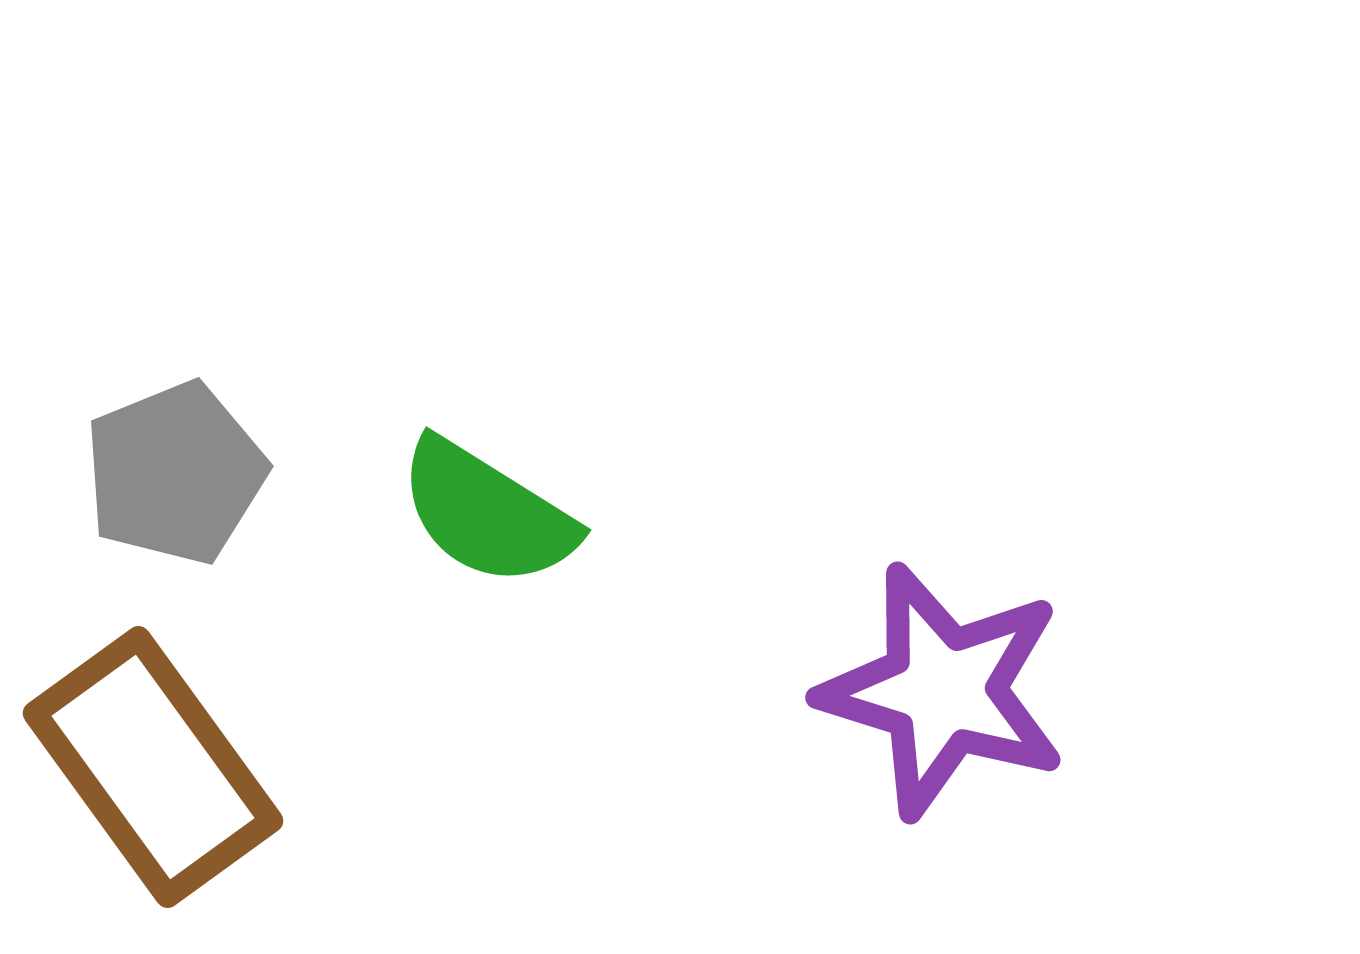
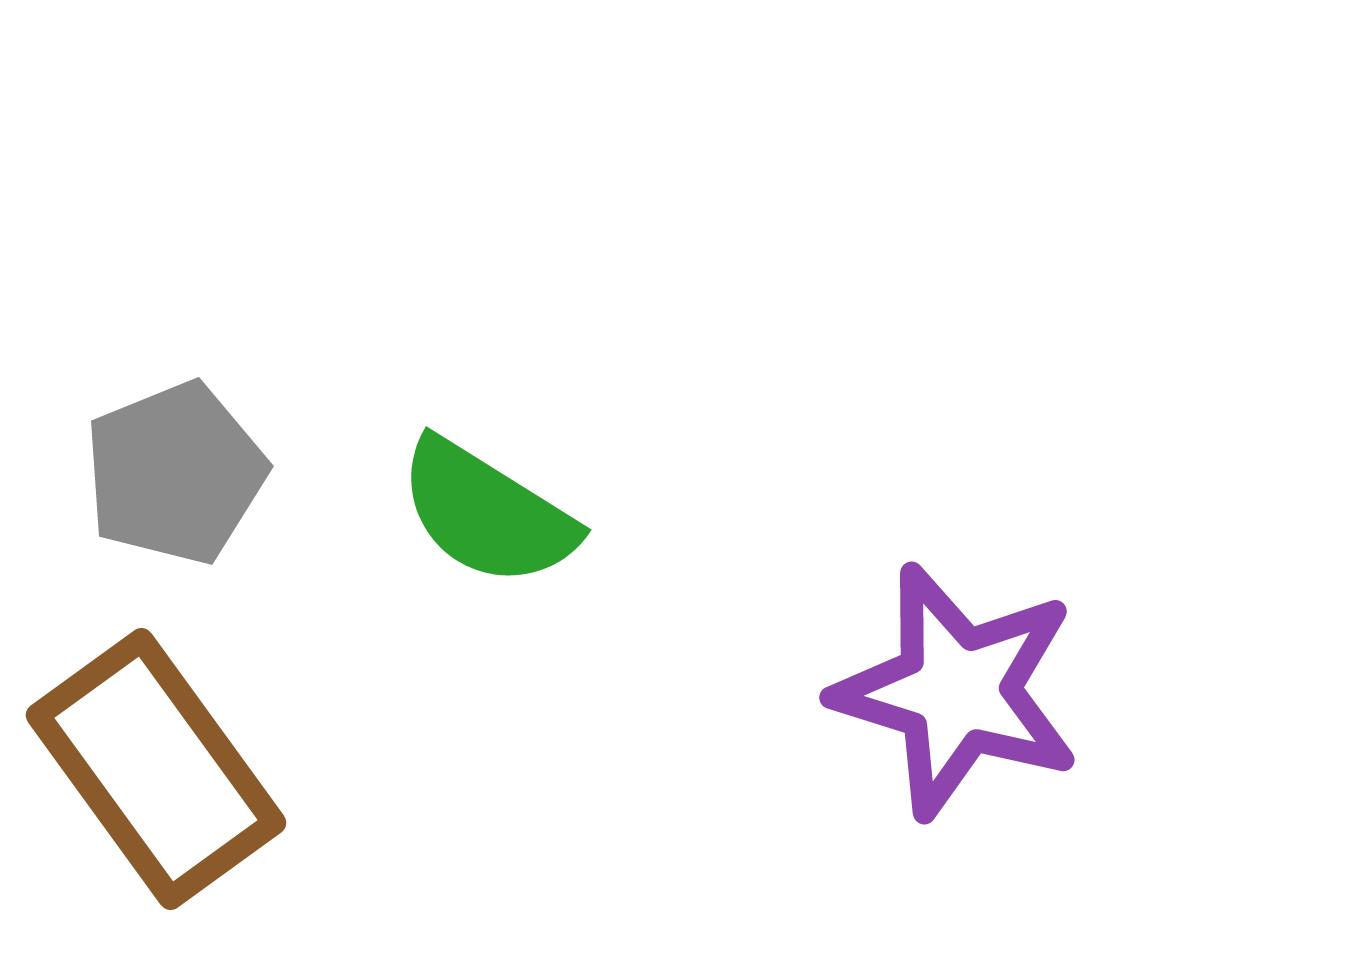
purple star: moved 14 px right
brown rectangle: moved 3 px right, 2 px down
